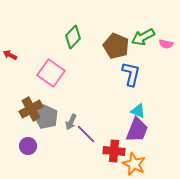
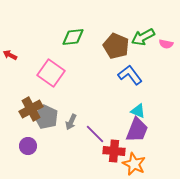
green diamond: rotated 40 degrees clockwise
blue L-shape: moved 1 px left, 1 px down; rotated 50 degrees counterclockwise
purple line: moved 9 px right
